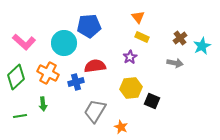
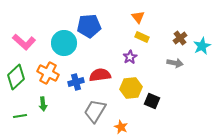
red semicircle: moved 5 px right, 9 px down
